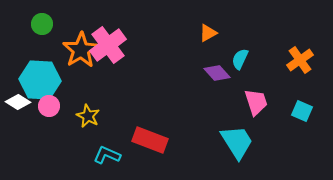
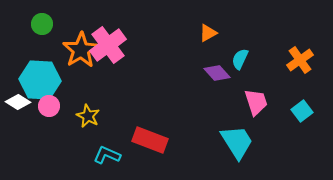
cyan square: rotated 30 degrees clockwise
